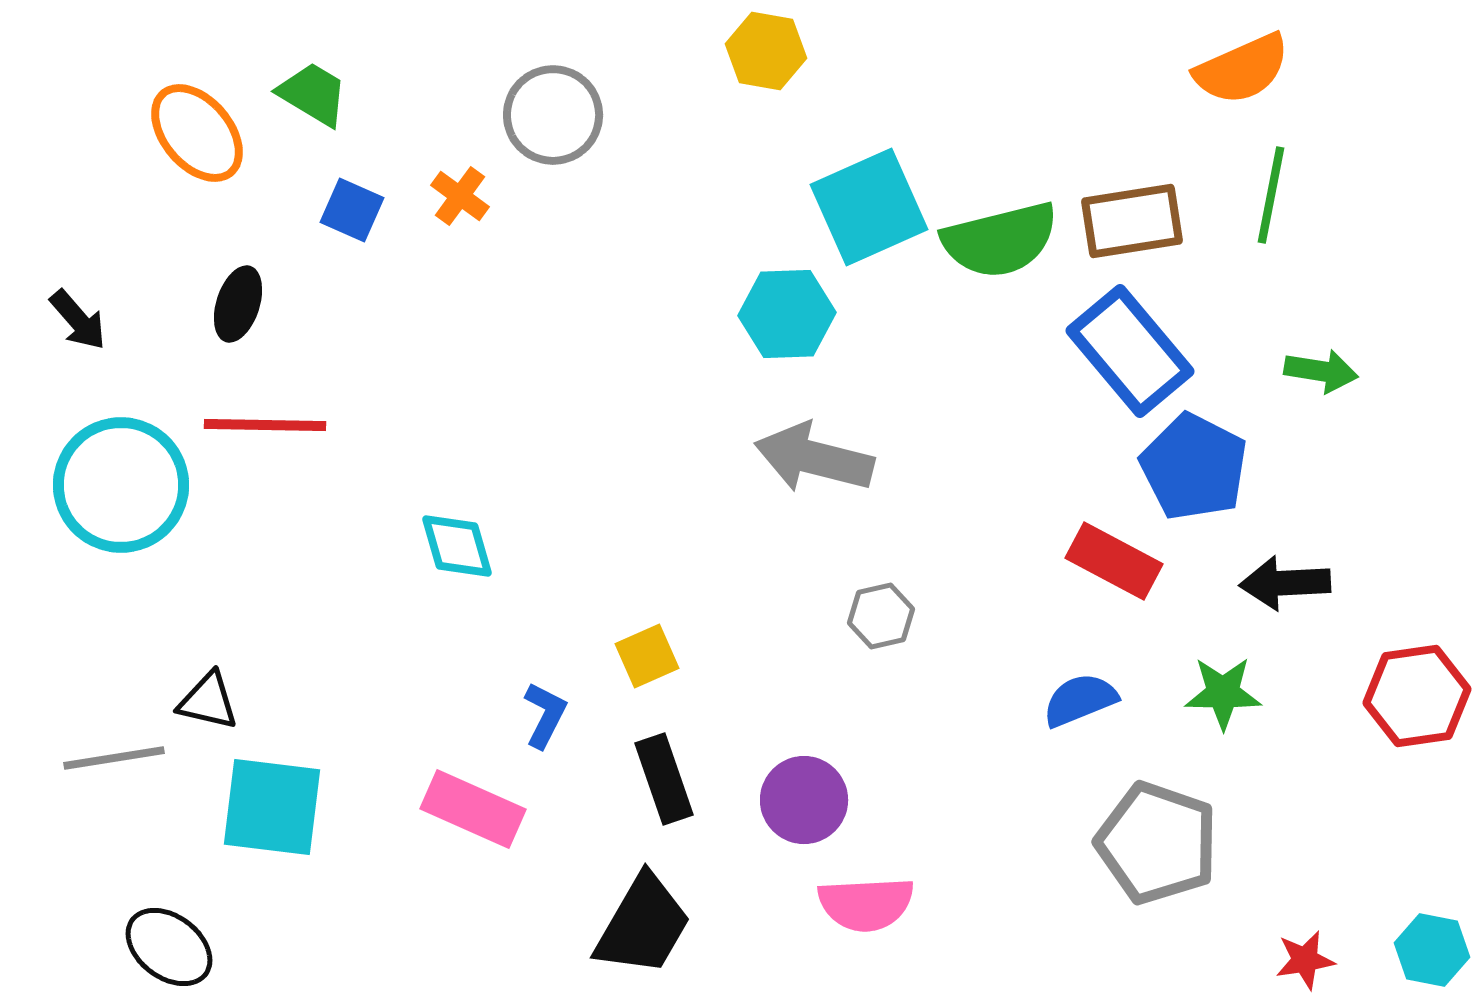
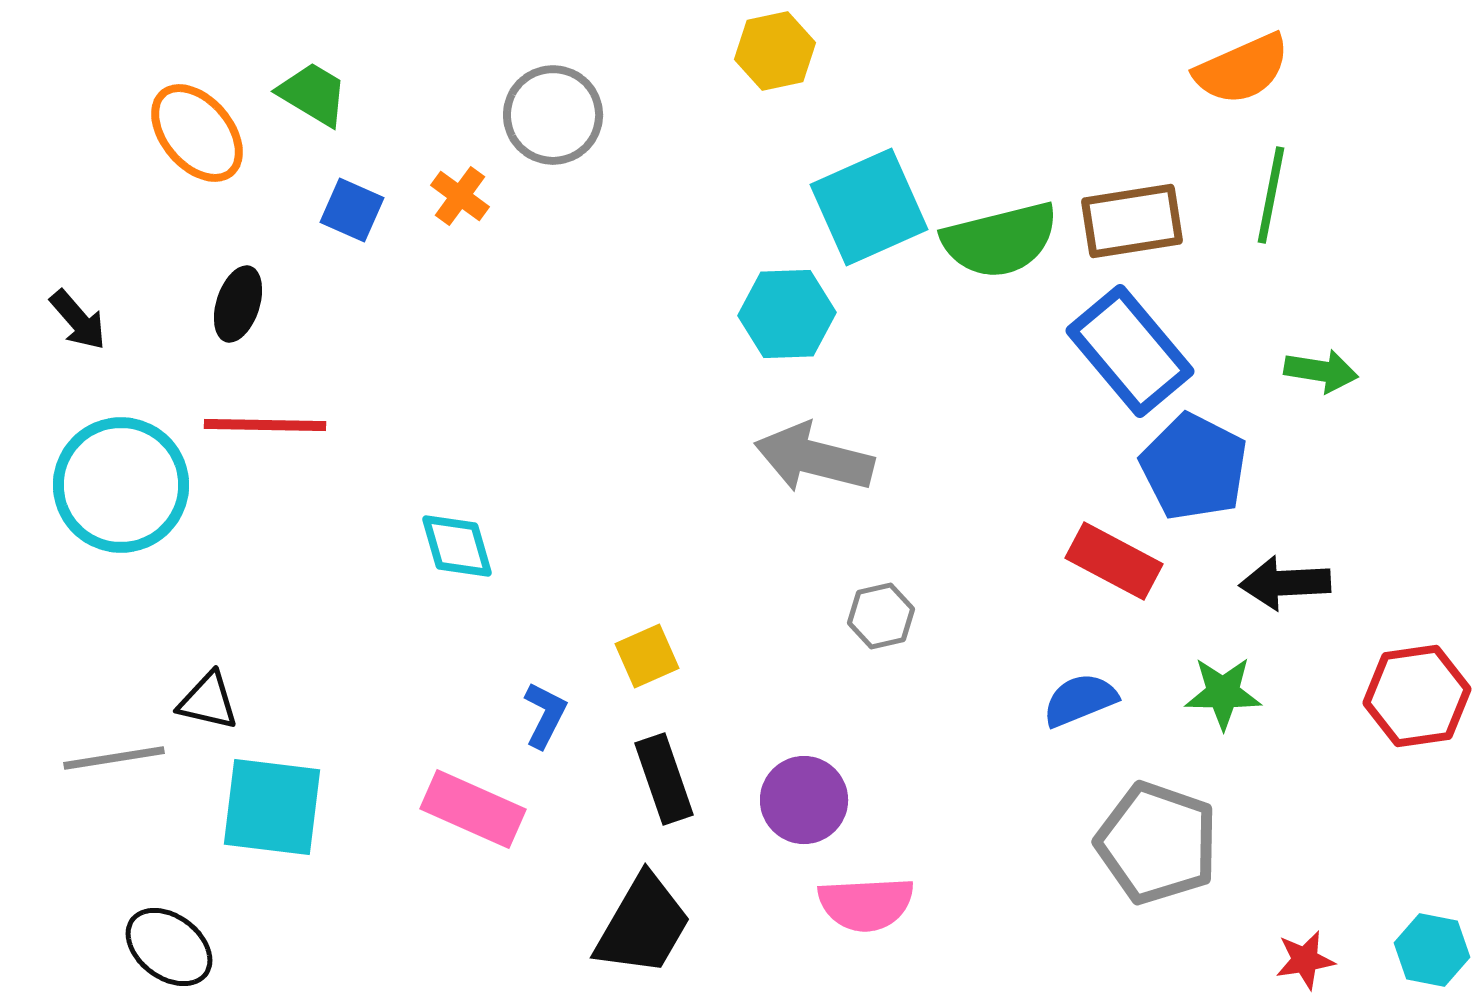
yellow hexagon at (766, 51): moved 9 px right; rotated 22 degrees counterclockwise
